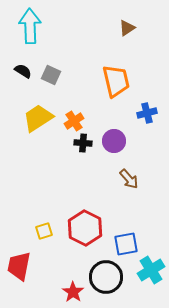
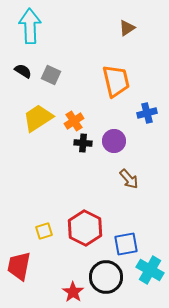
cyan cross: moved 1 px left; rotated 28 degrees counterclockwise
